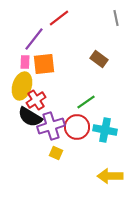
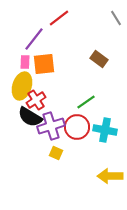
gray line: rotated 21 degrees counterclockwise
